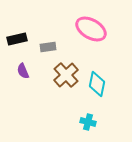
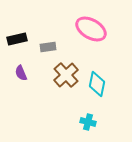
purple semicircle: moved 2 px left, 2 px down
